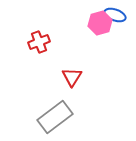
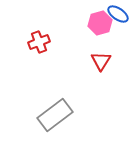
blue ellipse: moved 3 px right, 1 px up; rotated 15 degrees clockwise
red triangle: moved 29 px right, 16 px up
gray rectangle: moved 2 px up
